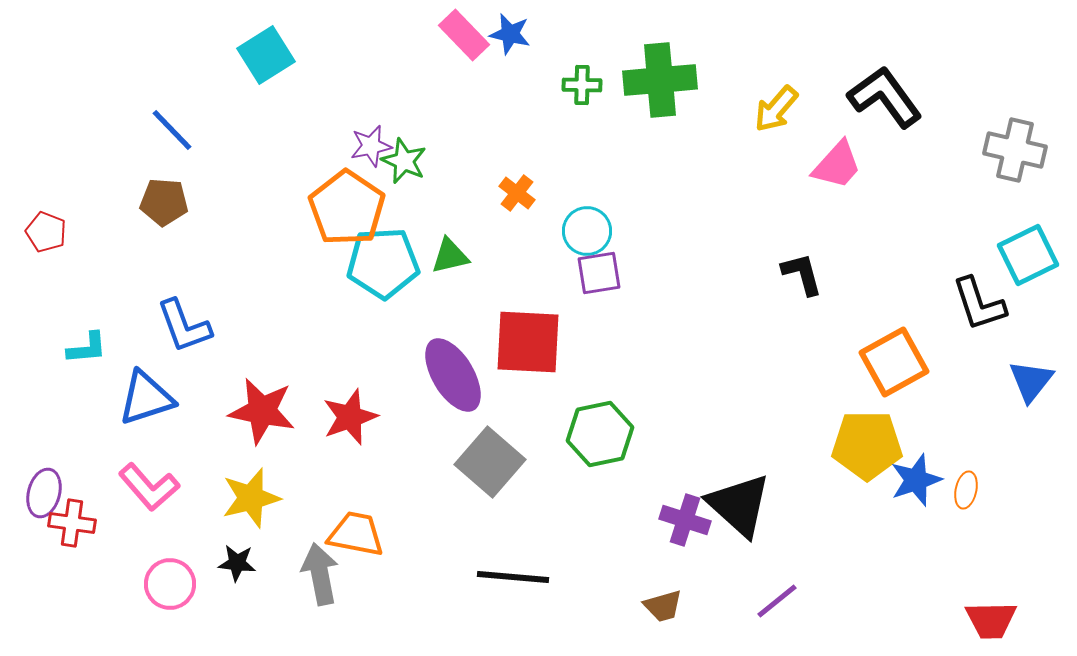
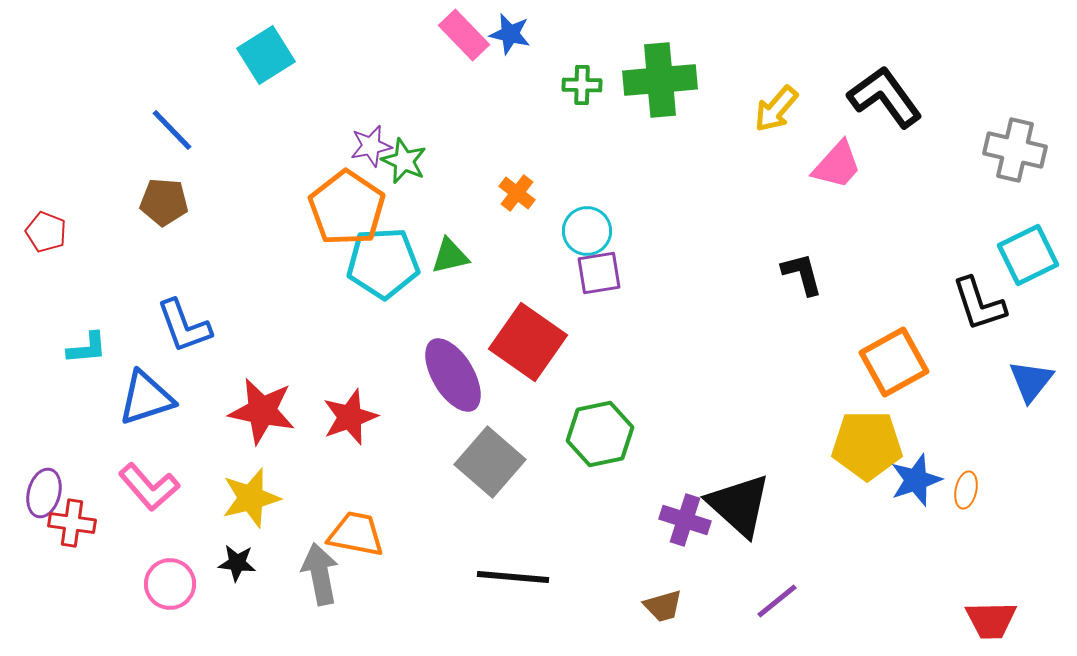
red square at (528, 342): rotated 32 degrees clockwise
